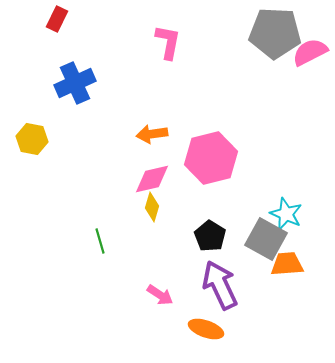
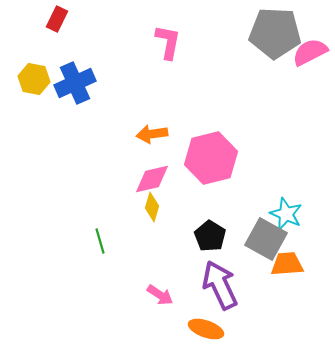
yellow hexagon: moved 2 px right, 60 px up
